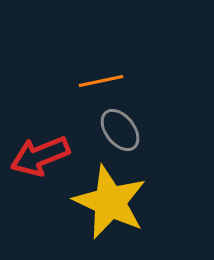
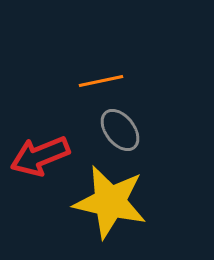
yellow star: rotated 12 degrees counterclockwise
